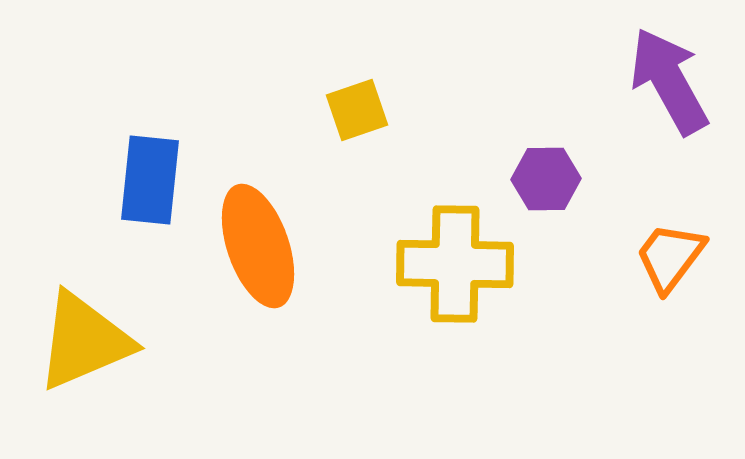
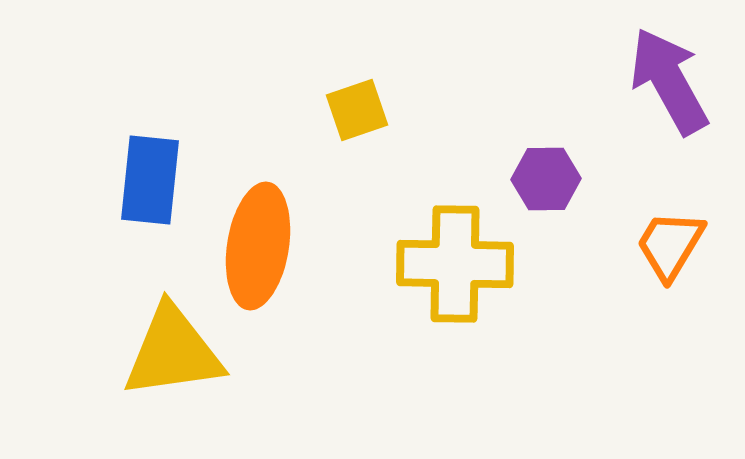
orange ellipse: rotated 28 degrees clockwise
orange trapezoid: moved 12 px up; rotated 6 degrees counterclockwise
yellow triangle: moved 89 px right, 11 px down; rotated 15 degrees clockwise
